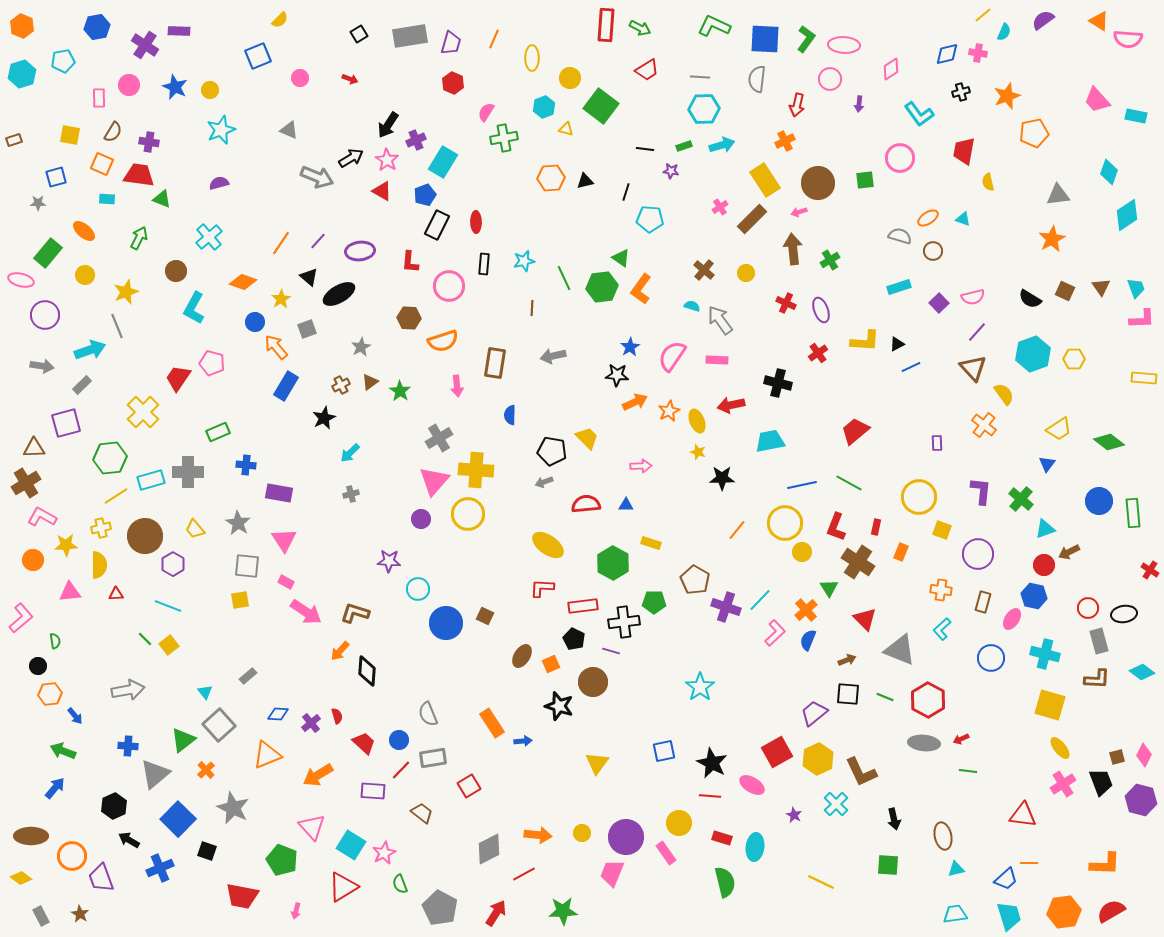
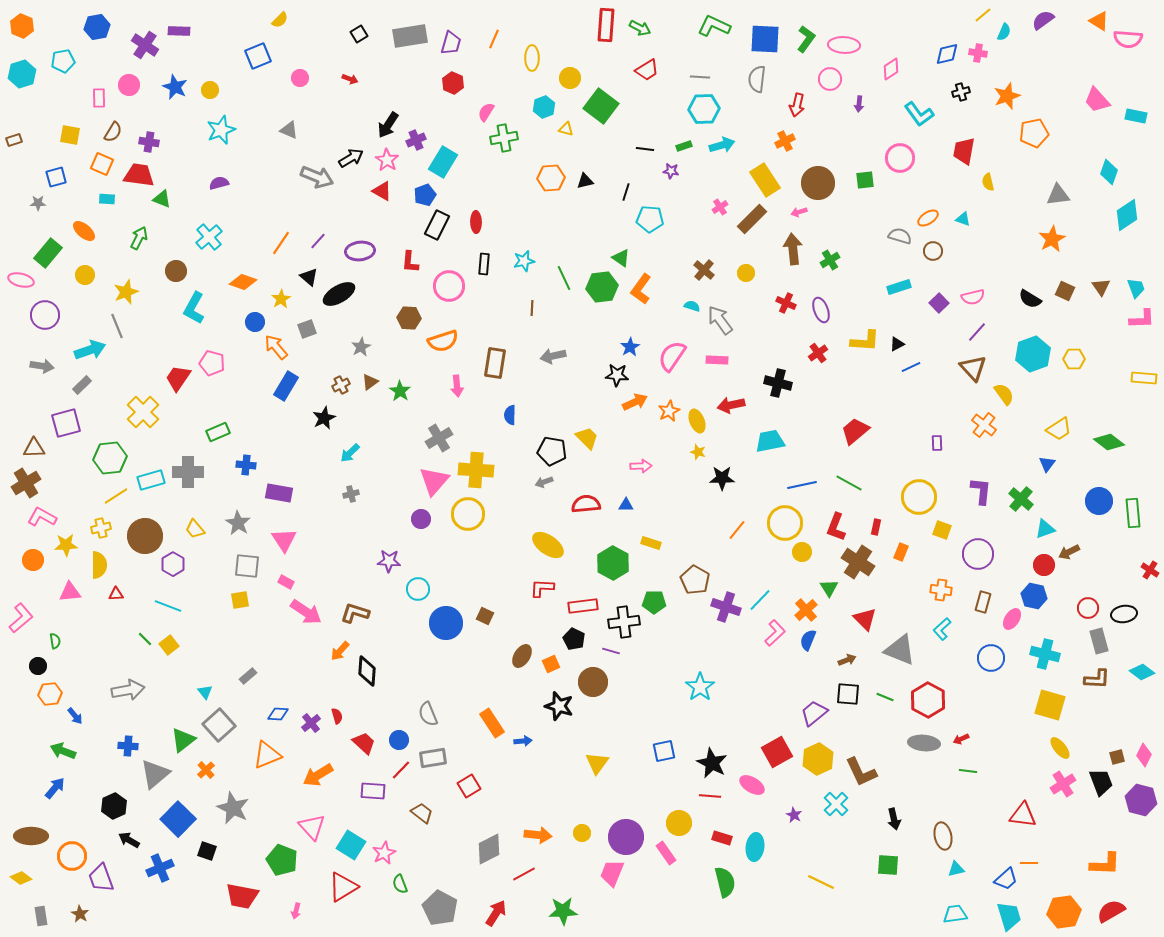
gray rectangle at (41, 916): rotated 18 degrees clockwise
